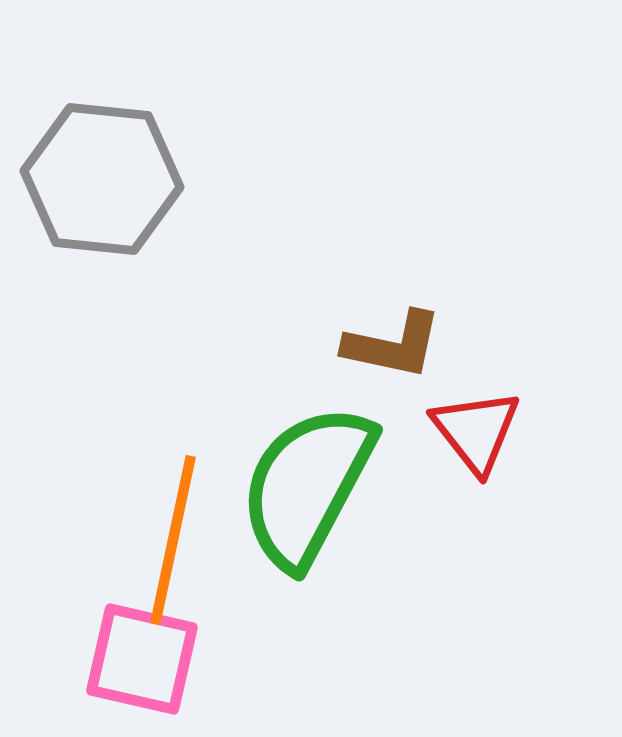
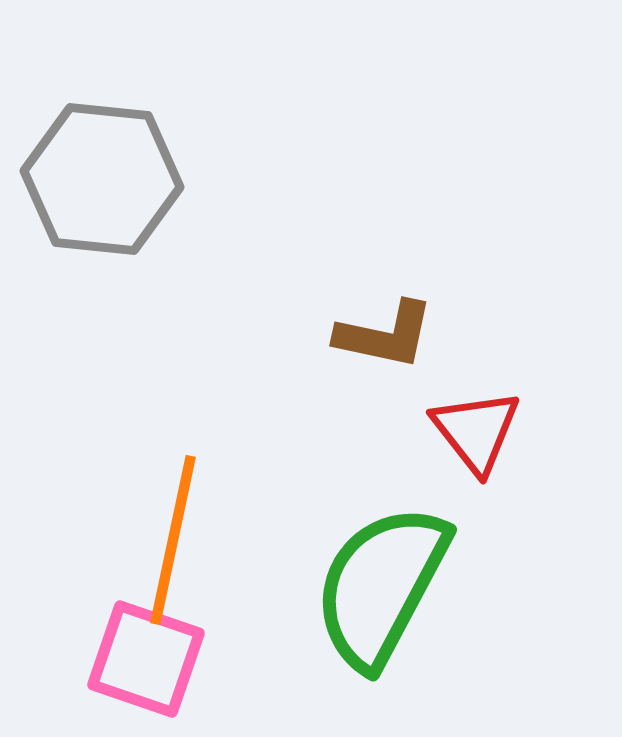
brown L-shape: moved 8 px left, 10 px up
green semicircle: moved 74 px right, 100 px down
pink square: moved 4 px right; rotated 6 degrees clockwise
